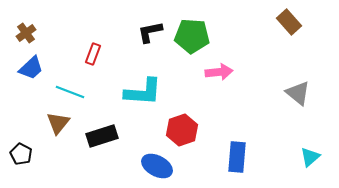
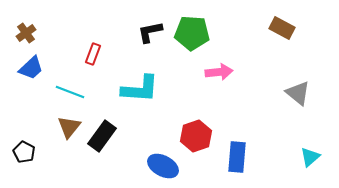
brown rectangle: moved 7 px left, 6 px down; rotated 20 degrees counterclockwise
green pentagon: moved 3 px up
cyan L-shape: moved 3 px left, 3 px up
brown triangle: moved 11 px right, 4 px down
red hexagon: moved 14 px right, 6 px down
black rectangle: rotated 36 degrees counterclockwise
black pentagon: moved 3 px right, 2 px up
blue ellipse: moved 6 px right
